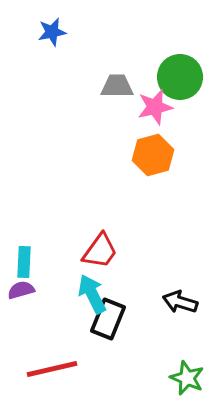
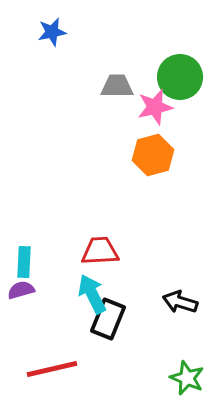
red trapezoid: rotated 129 degrees counterclockwise
